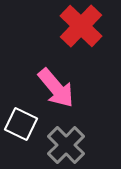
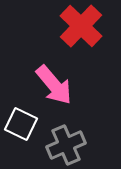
pink arrow: moved 2 px left, 3 px up
gray cross: rotated 21 degrees clockwise
